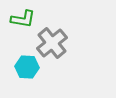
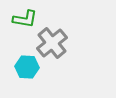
green L-shape: moved 2 px right
